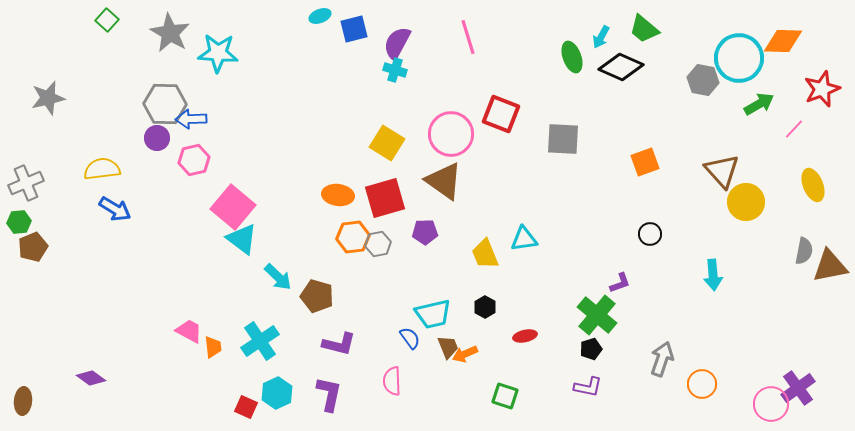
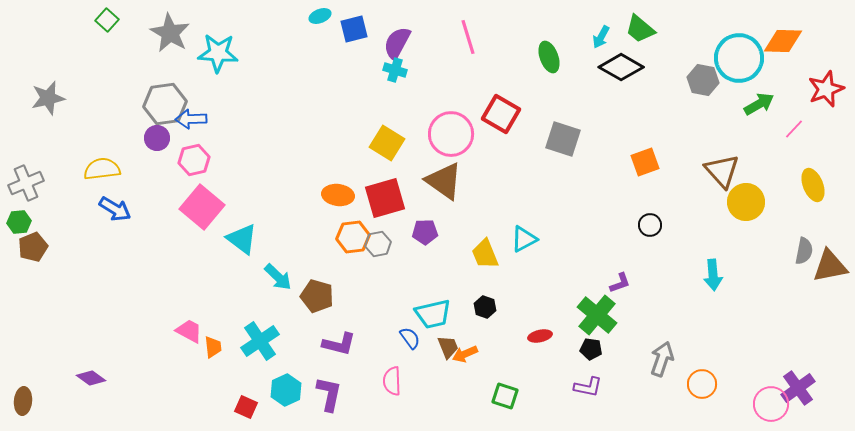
green trapezoid at (644, 29): moved 4 px left
green ellipse at (572, 57): moved 23 px left
black diamond at (621, 67): rotated 6 degrees clockwise
red star at (822, 89): moved 4 px right
gray hexagon at (165, 104): rotated 9 degrees counterclockwise
red square at (501, 114): rotated 9 degrees clockwise
gray square at (563, 139): rotated 15 degrees clockwise
pink square at (233, 207): moved 31 px left
black circle at (650, 234): moved 9 px up
cyan triangle at (524, 239): rotated 20 degrees counterclockwise
black hexagon at (485, 307): rotated 10 degrees counterclockwise
red ellipse at (525, 336): moved 15 px right
black pentagon at (591, 349): rotated 25 degrees clockwise
cyan hexagon at (277, 393): moved 9 px right, 3 px up
